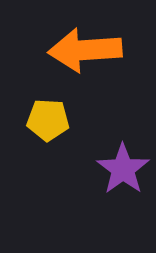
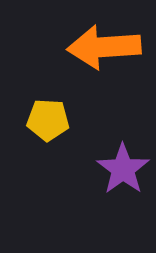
orange arrow: moved 19 px right, 3 px up
